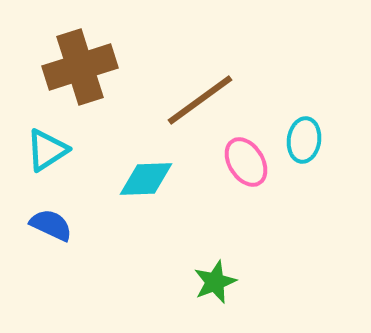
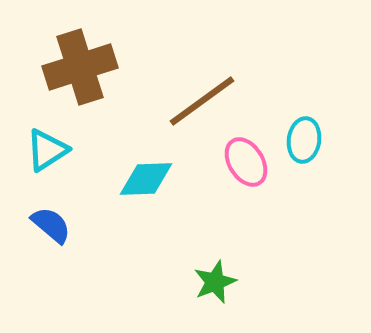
brown line: moved 2 px right, 1 px down
blue semicircle: rotated 15 degrees clockwise
